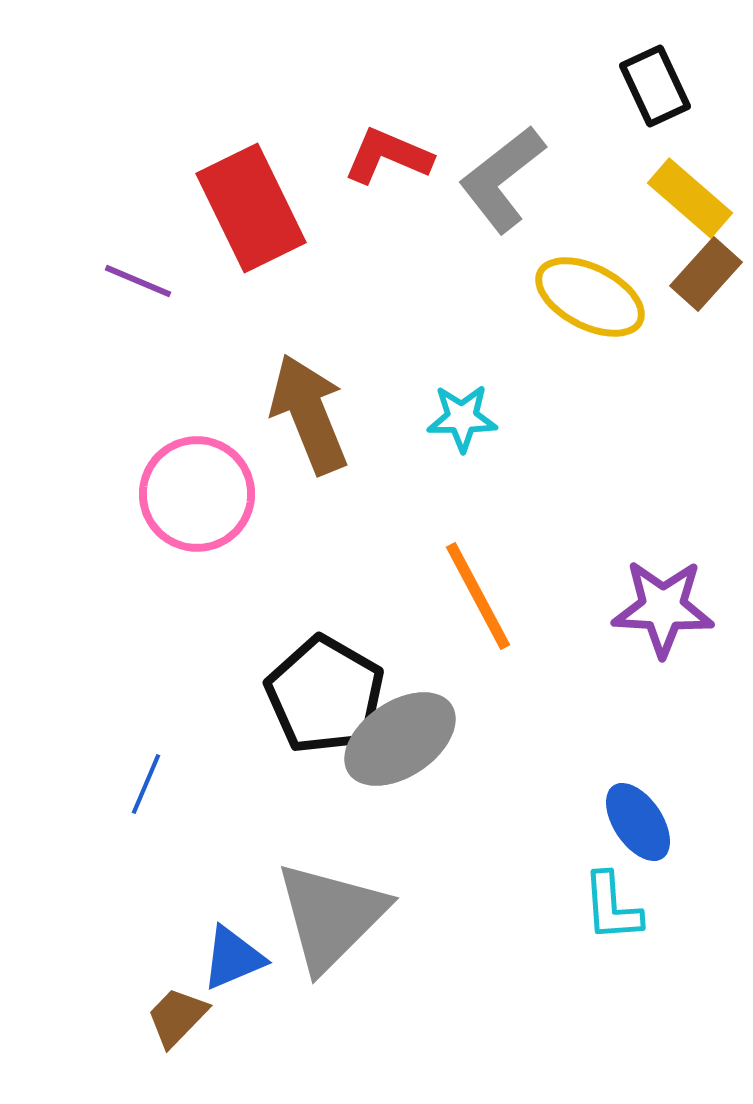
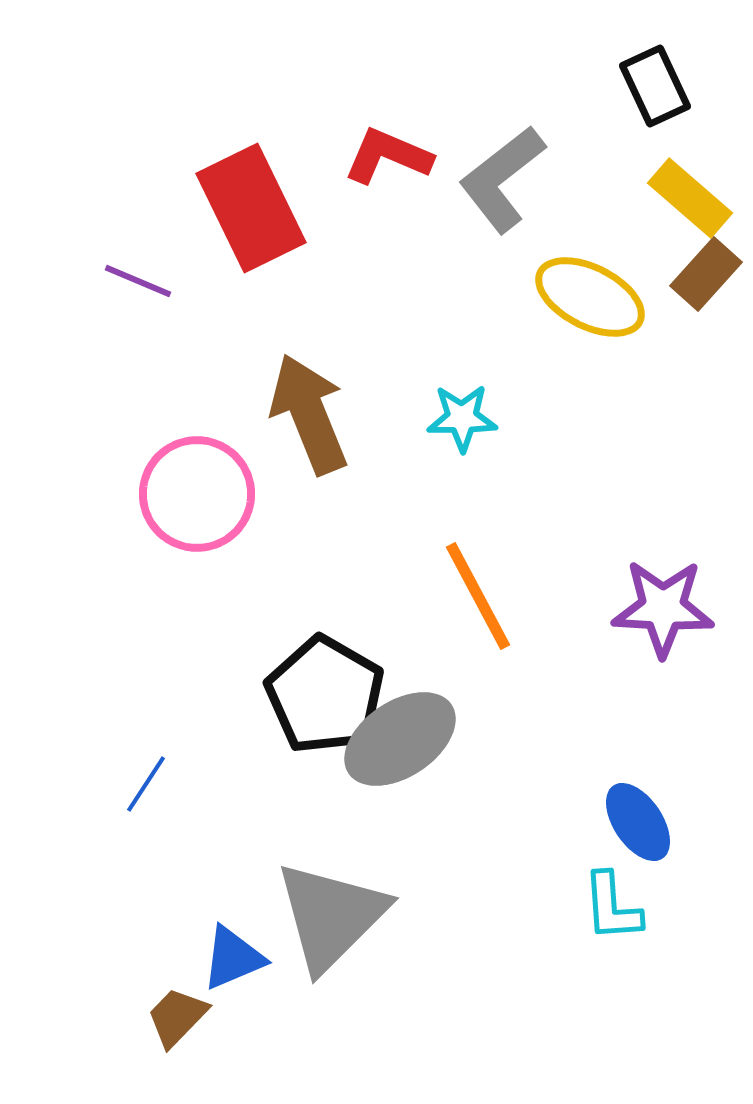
blue line: rotated 10 degrees clockwise
